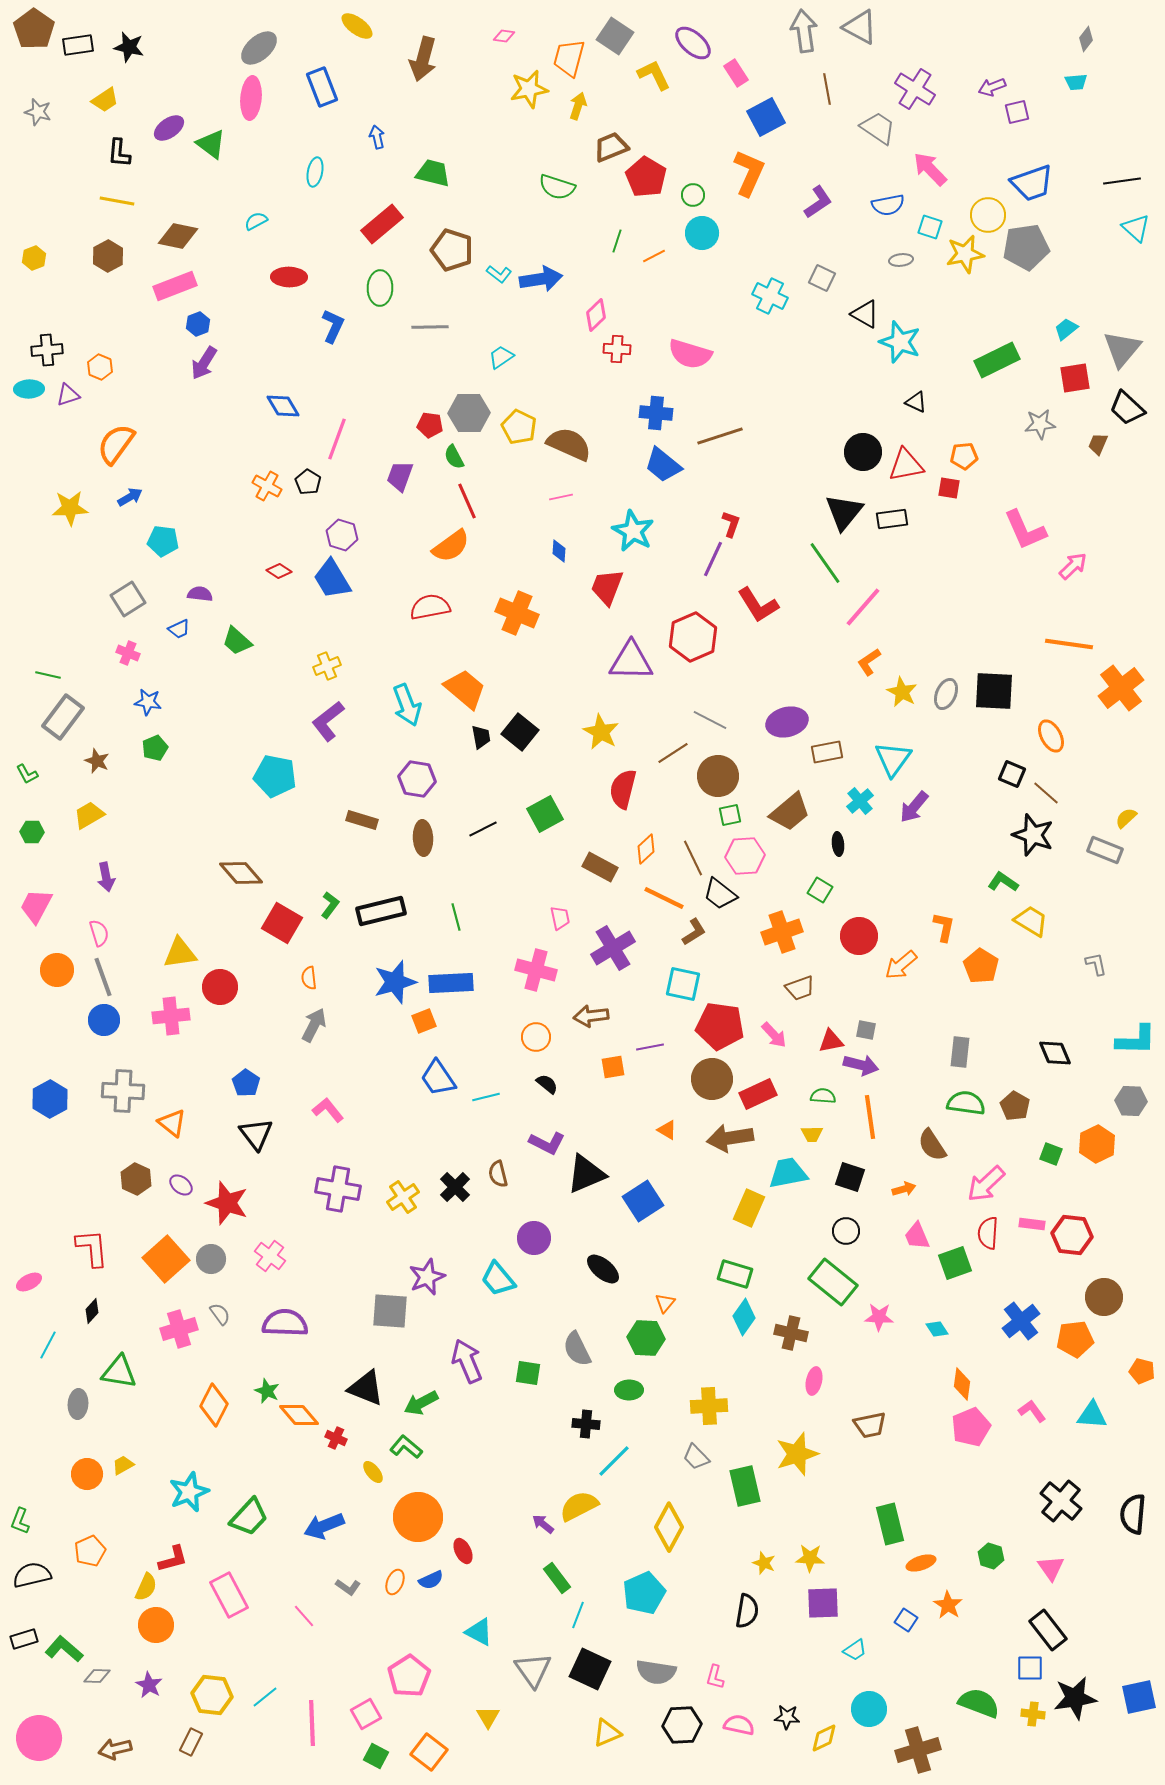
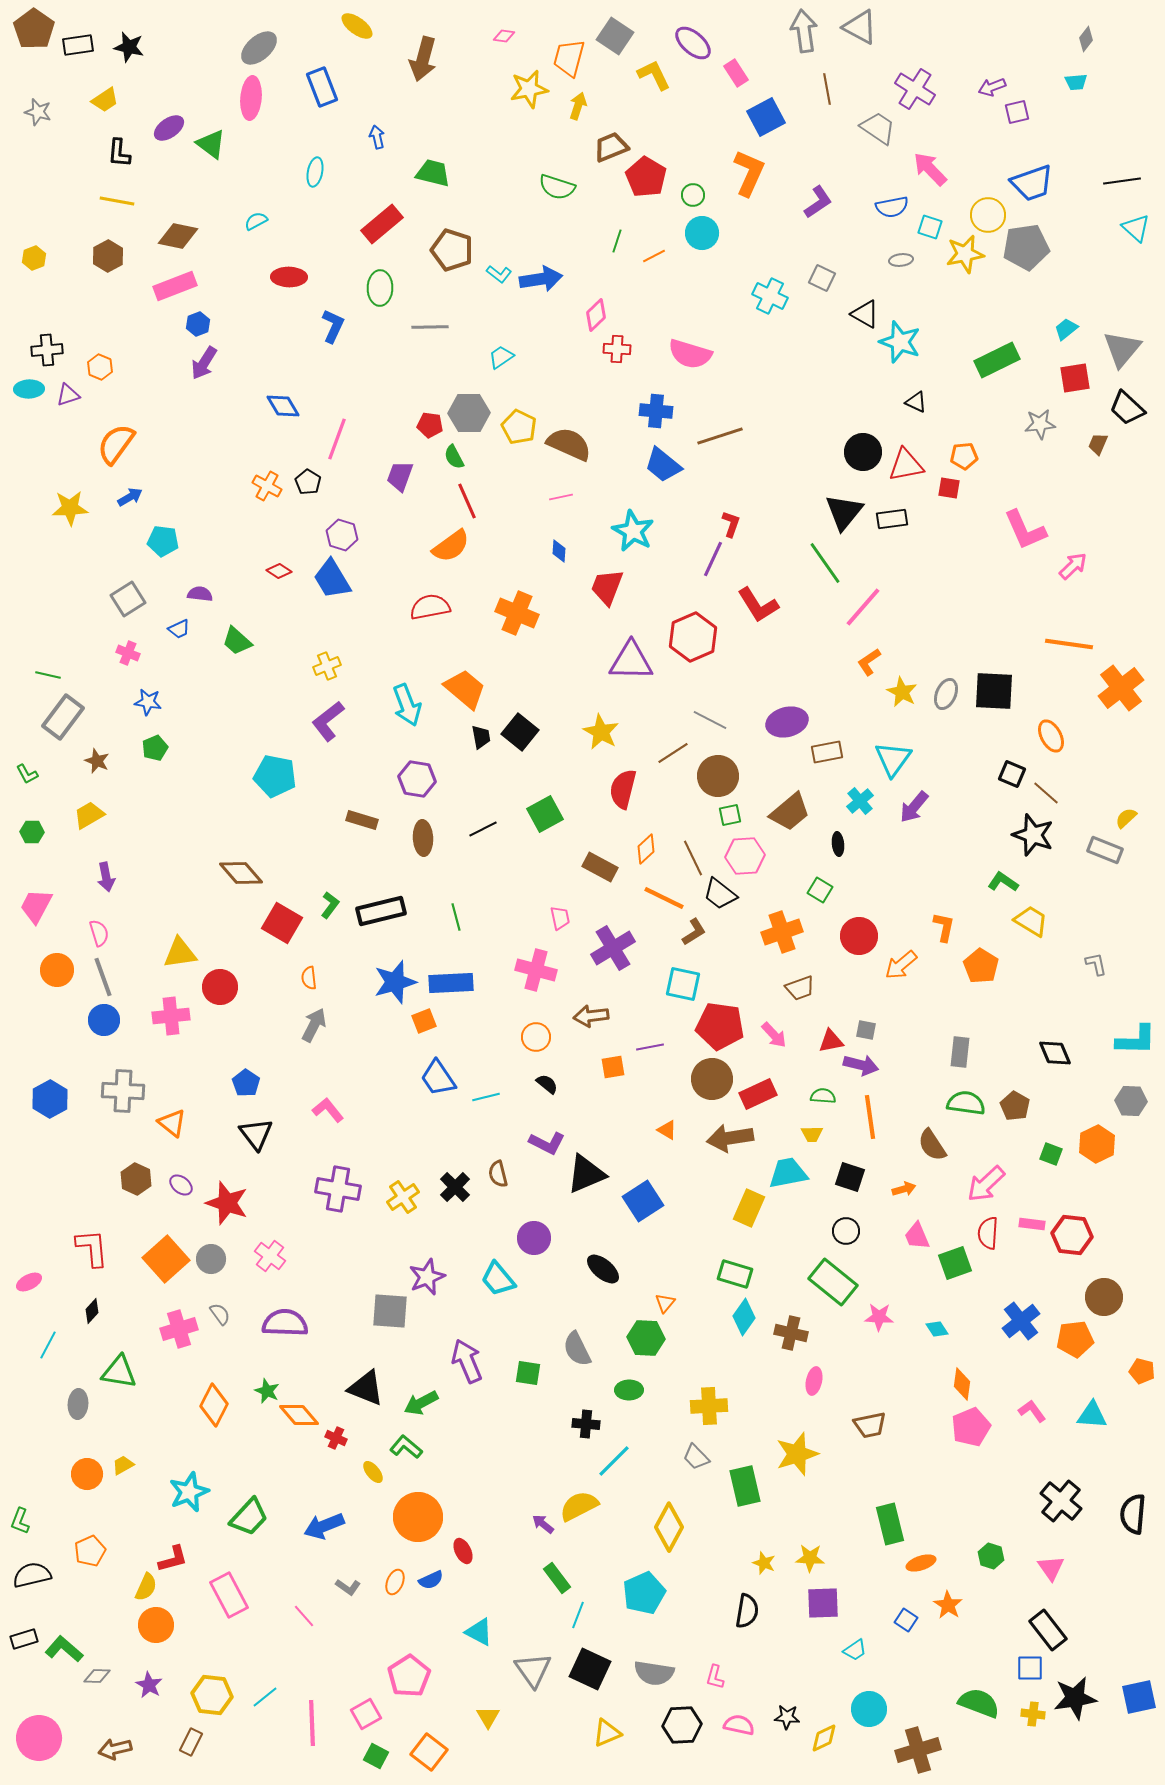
blue semicircle at (888, 205): moved 4 px right, 2 px down
blue cross at (656, 413): moved 2 px up
gray semicircle at (656, 1672): moved 2 px left, 1 px down
